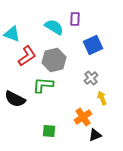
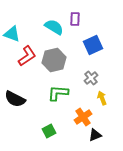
green L-shape: moved 15 px right, 8 px down
green square: rotated 32 degrees counterclockwise
